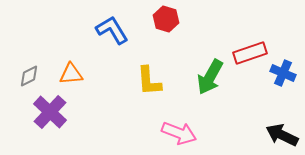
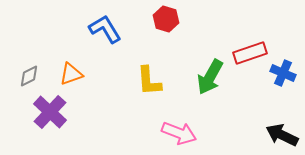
blue L-shape: moved 7 px left, 1 px up
orange triangle: rotated 15 degrees counterclockwise
